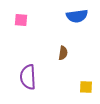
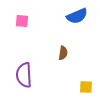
blue semicircle: rotated 15 degrees counterclockwise
pink square: moved 1 px right, 1 px down
purple semicircle: moved 4 px left, 2 px up
